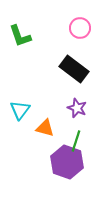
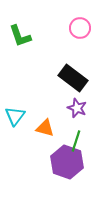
black rectangle: moved 1 px left, 9 px down
cyan triangle: moved 5 px left, 6 px down
